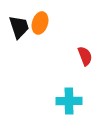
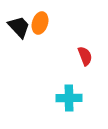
black trapezoid: rotated 25 degrees counterclockwise
cyan cross: moved 3 px up
